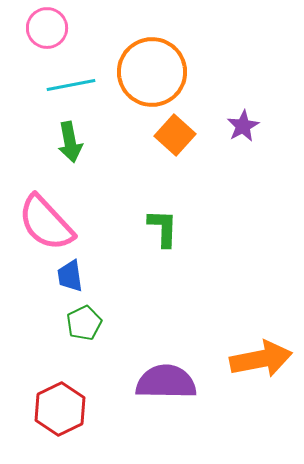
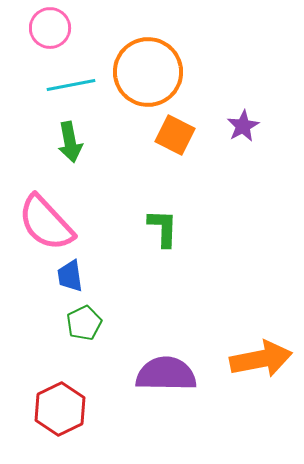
pink circle: moved 3 px right
orange circle: moved 4 px left
orange square: rotated 15 degrees counterclockwise
purple semicircle: moved 8 px up
